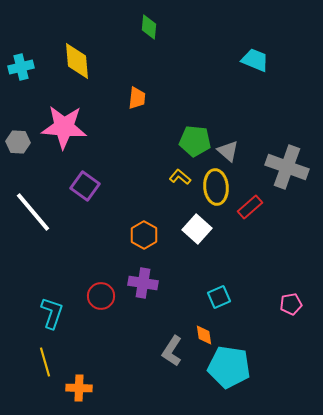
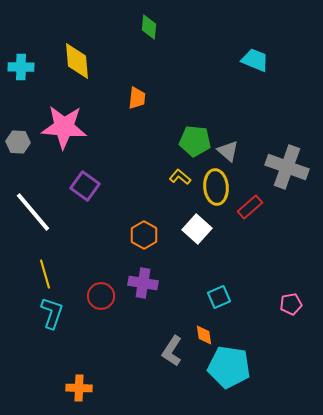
cyan cross: rotated 15 degrees clockwise
yellow line: moved 88 px up
